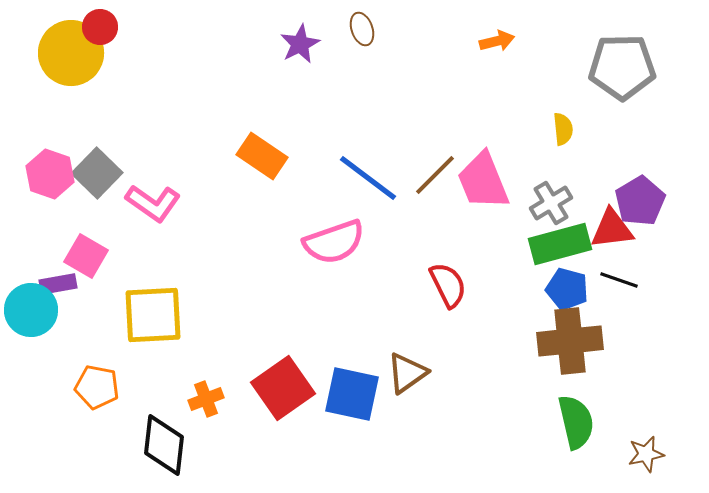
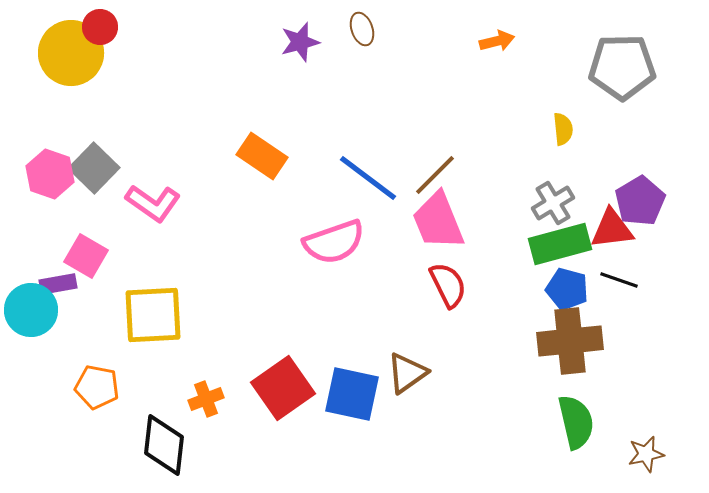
purple star: moved 2 px up; rotated 12 degrees clockwise
gray square: moved 3 px left, 5 px up
pink trapezoid: moved 45 px left, 40 px down
gray cross: moved 2 px right
